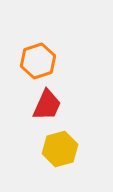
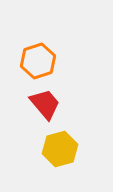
red trapezoid: moved 2 px left, 1 px up; rotated 64 degrees counterclockwise
